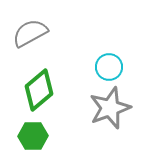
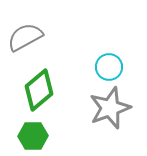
gray semicircle: moved 5 px left, 4 px down
